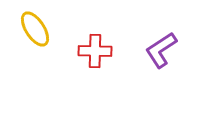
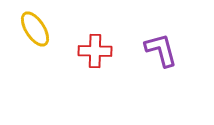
purple L-shape: rotated 108 degrees clockwise
